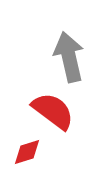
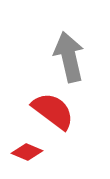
red diamond: rotated 40 degrees clockwise
